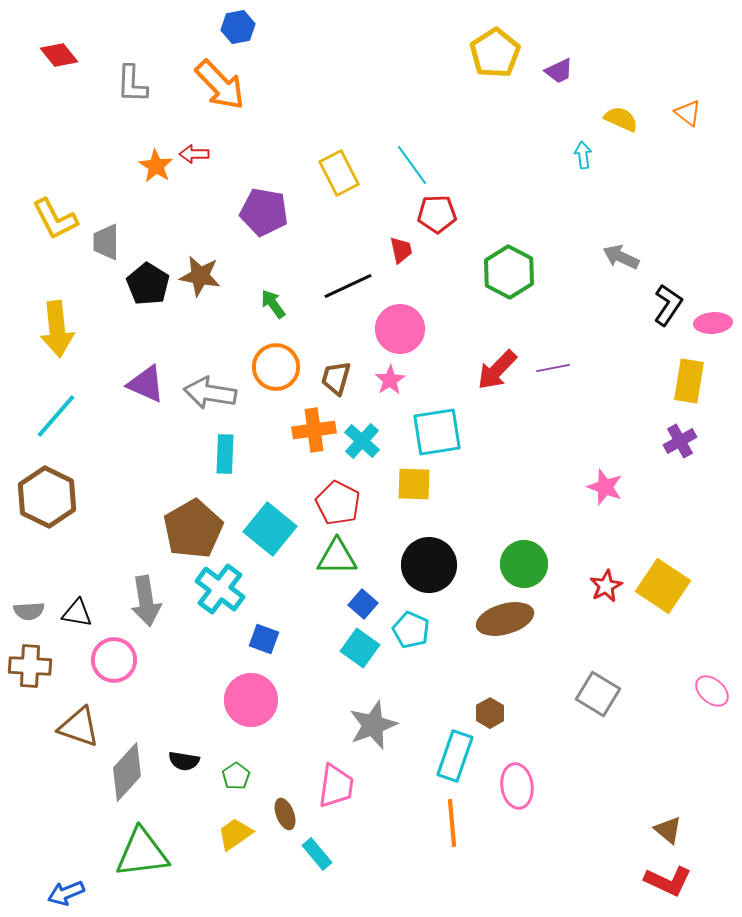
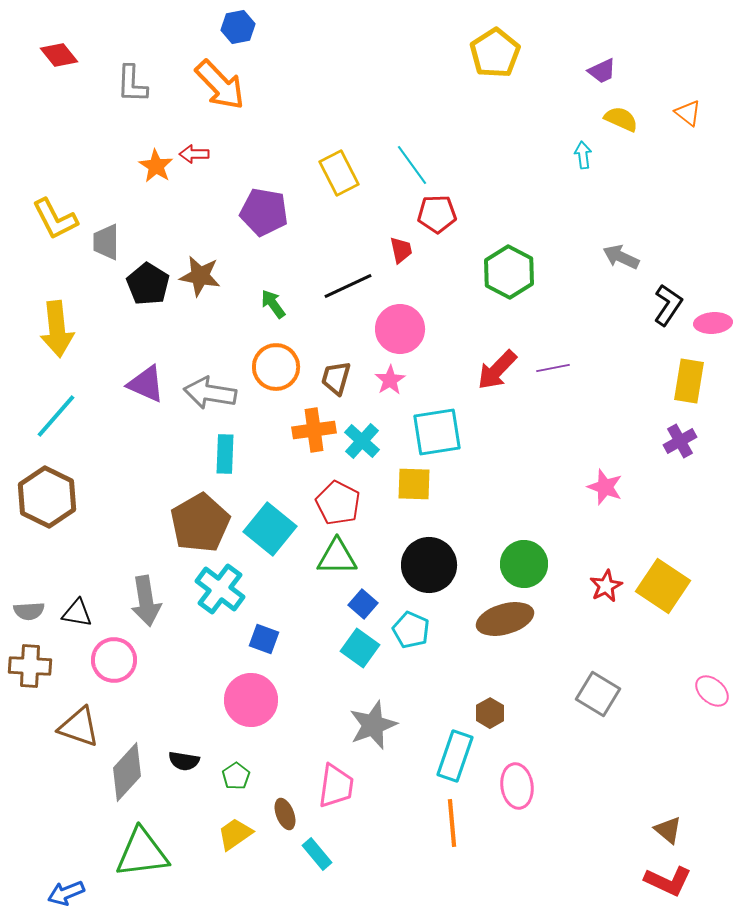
purple trapezoid at (559, 71): moved 43 px right
brown pentagon at (193, 529): moved 7 px right, 6 px up
